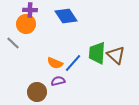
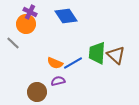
purple cross: moved 2 px down; rotated 24 degrees clockwise
blue line: rotated 18 degrees clockwise
